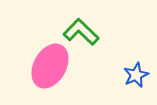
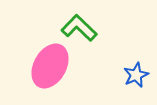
green L-shape: moved 2 px left, 4 px up
